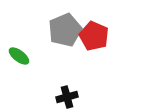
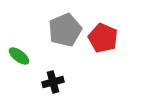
red pentagon: moved 9 px right, 2 px down
black cross: moved 14 px left, 15 px up
